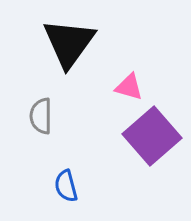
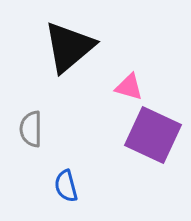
black triangle: moved 4 px down; rotated 14 degrees clockwise
gray semicircle: moved 10 px left, 13 px down
purple square: moved 1 px right, 1 px up; rotated 24 degrees counterclockwise
